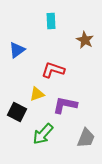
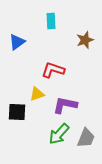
brown star: rotated 24 degrees clockwise
blue triangle: moved 8 px up
black square: rotated 24 degrees counterclockwise
green arrow: moved 16 px right
